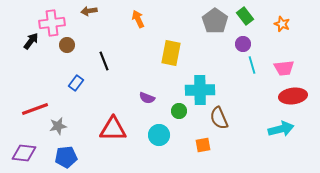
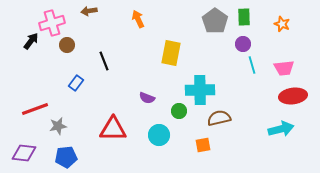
green rectangle: moved 1 px left, 1 px down; rotated 36 degrees clockwise
pink cross: rotated 10 degrees counterclockwise
brown semicircle: rotated 100 degrees clockwise
